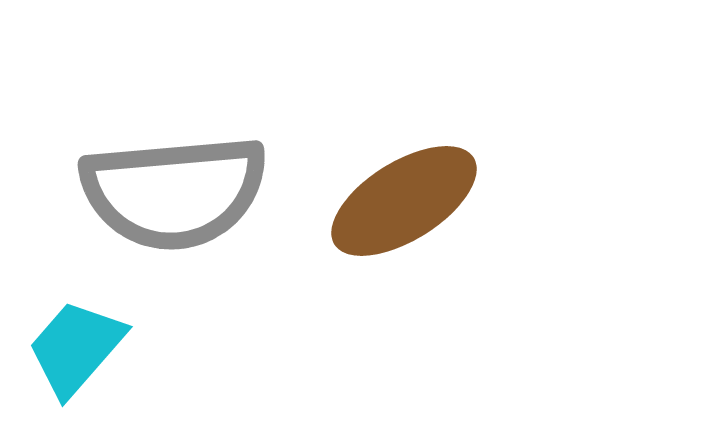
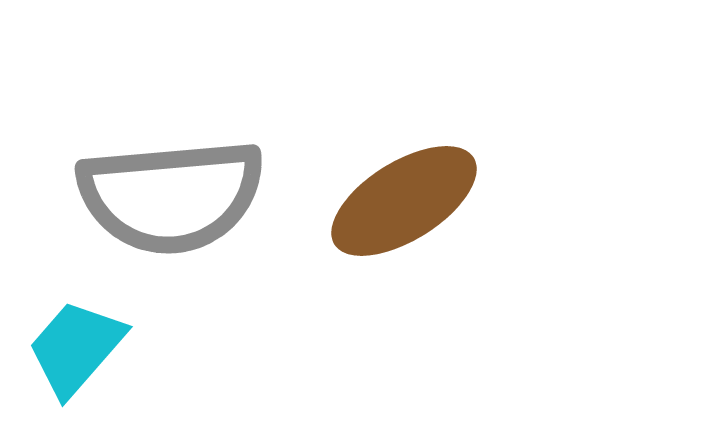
gray semicircle: moved 3 px left, 4 px down
